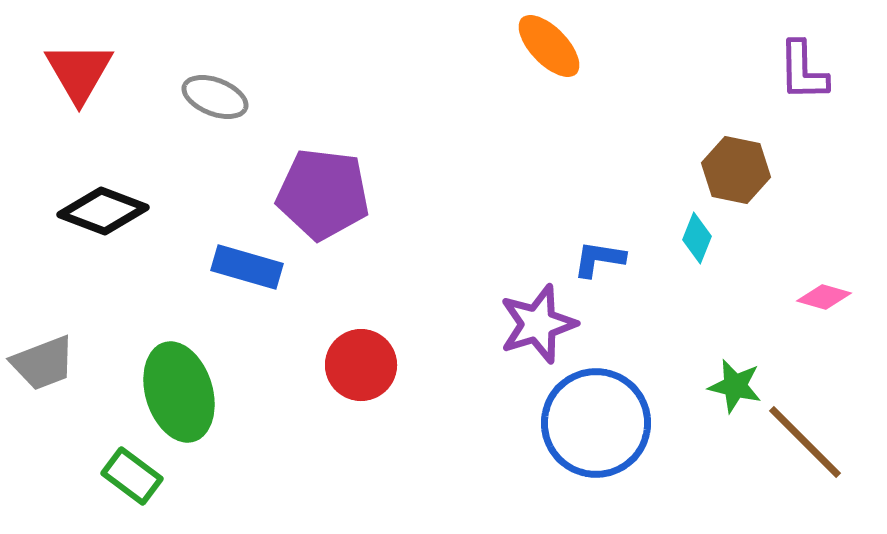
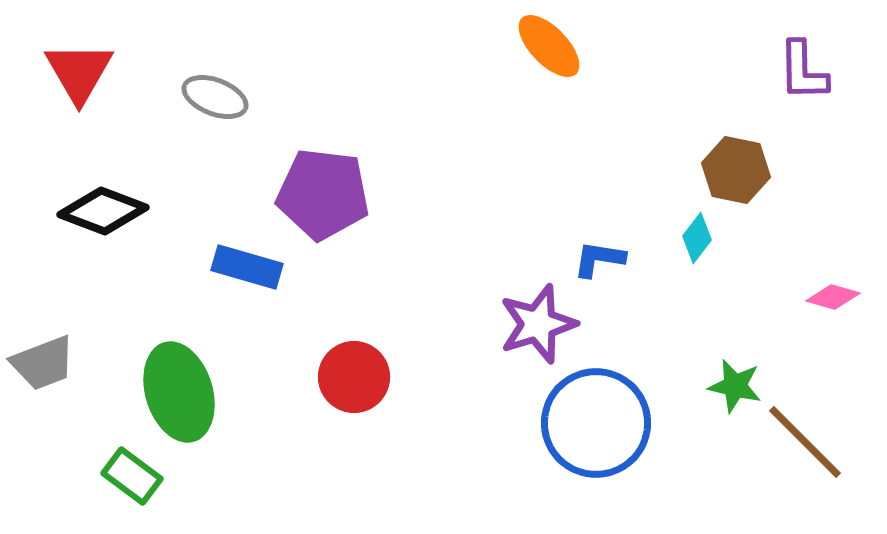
cyan diamond: rotated 15 degrees clockwise
pink diamond: moved 9 px right
red circle: moved 7 px left, 12 px down
